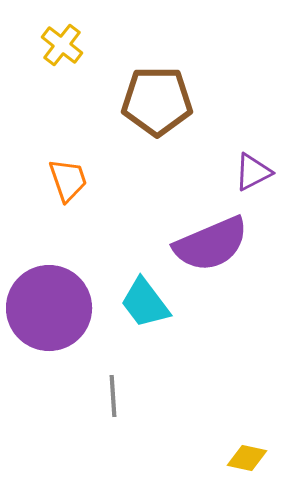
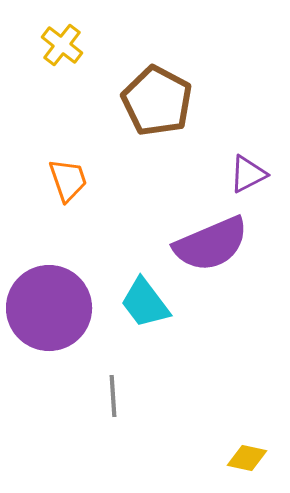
brown pentagon: rotated 28 degrees clockwise
purple triangle: moved 5 px left, 2 px down
